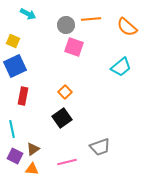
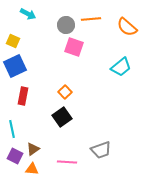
black square: moved 1 px up
gray trapezoid: moved 1 px right, 3 px down
pink line: rotated 18 degrees clockwise
